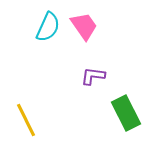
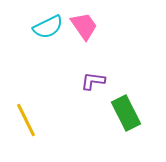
cyan semicircle: rotated 40 degrees clockwise
purple L-shape: moved 5 px down
